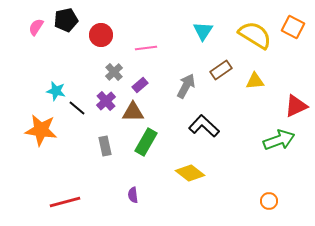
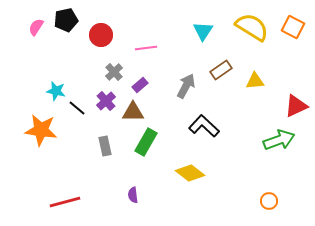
yellow semicircle: moved 3 px left, 8 px up
